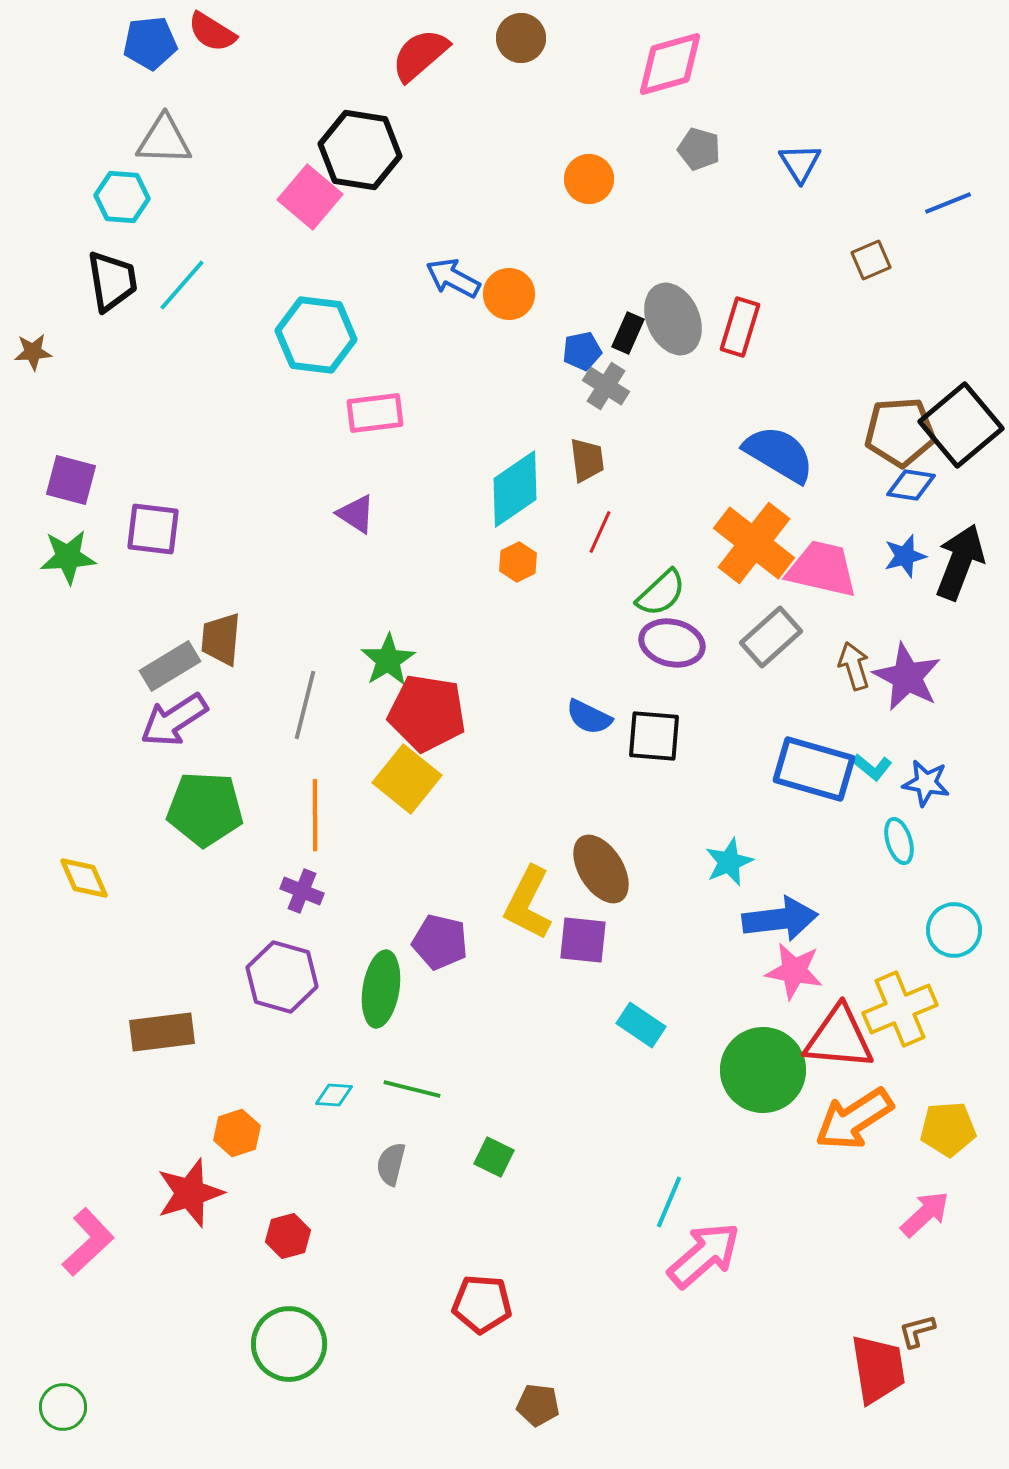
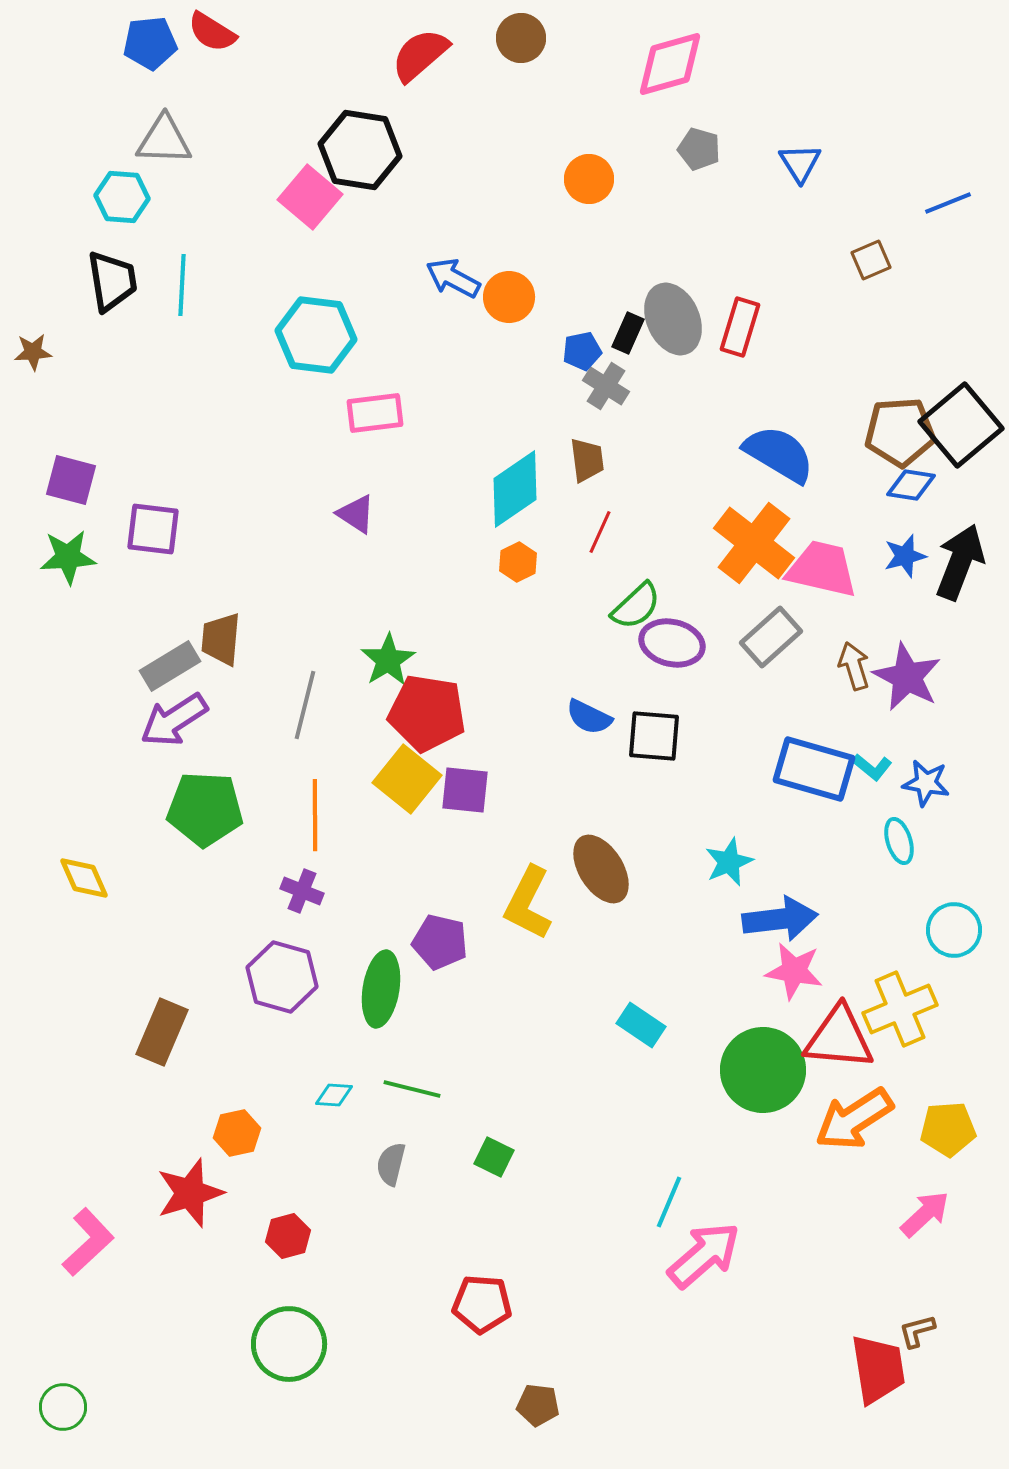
cyan line at (182, 285): rotated 38 degrees counterclockwise
orange circle at (509, 294): moved 3 px down
green semicircle at (661, 593): moved 25 px left, 13 px down
purple square at (583, 940): moved 118 px left, 150 px up
brown rectangle at (162, 1032): rotated 60 degrees counterclockwise
orange hexagon at (237, 1133): rotated 6 degrees clockwise
